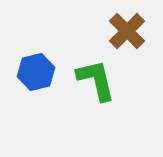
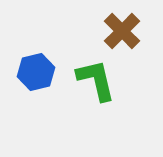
brown cross: moved 5 px left
